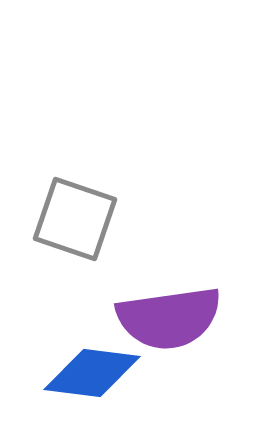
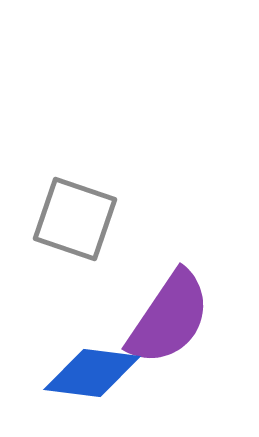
purple semicircle: rotated 48 degrees counterclockwise
